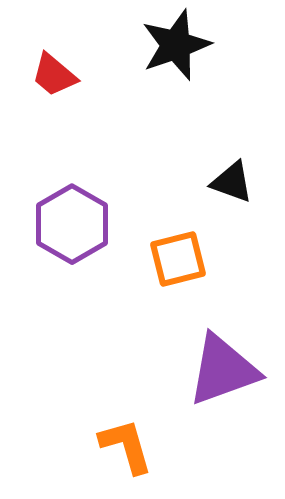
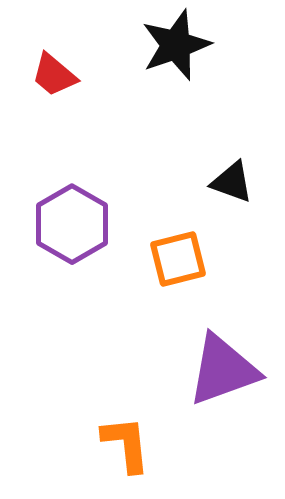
orange L-shape: moved 2 px up; rotated 10 degrees clockwise
